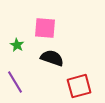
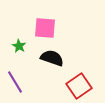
green star: moved 2 px right, 1 px down
red square: rotated 20 degrees counterclockwise
